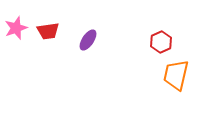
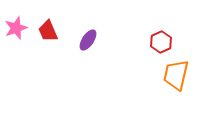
red trapezoid: rotated 75 degrees clockwise
